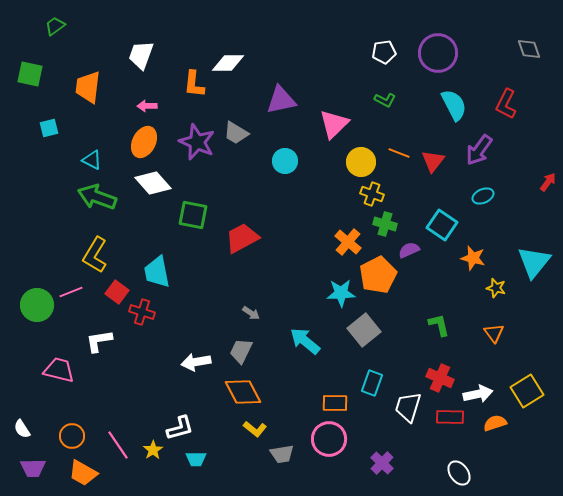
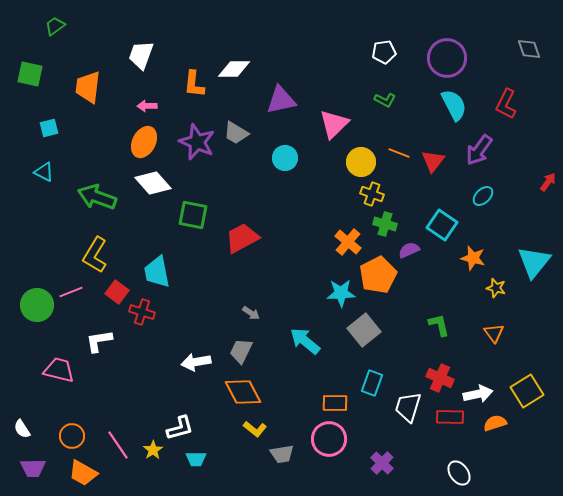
purple circle at (438, 53): moved 9 px right, 5 px down
white diamond at (228, 63): moved 6 px right, 6 px down
cyan triangle at (92, 160): moved 48 px left, 12 px down
cyan circle at (285, 161): moved 3 px up
cyan ellipse at (483, 196): rotated 20 degrees counterclockwise
